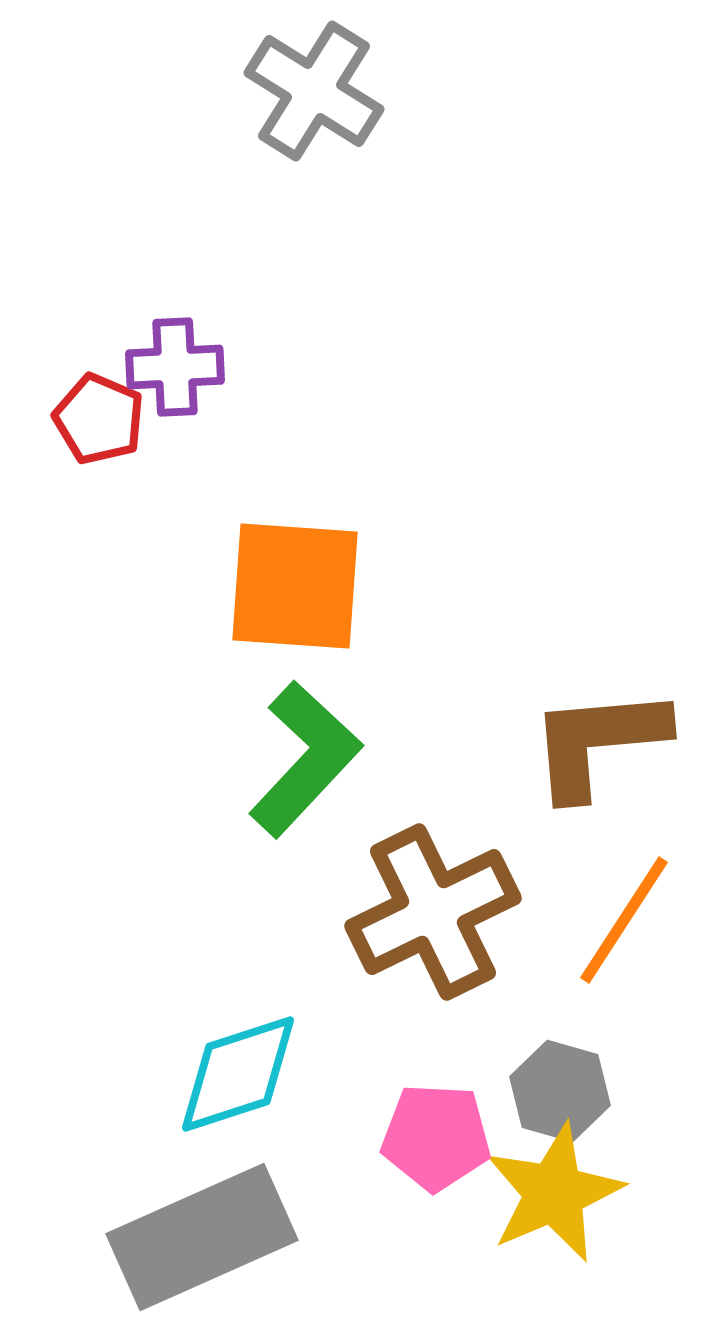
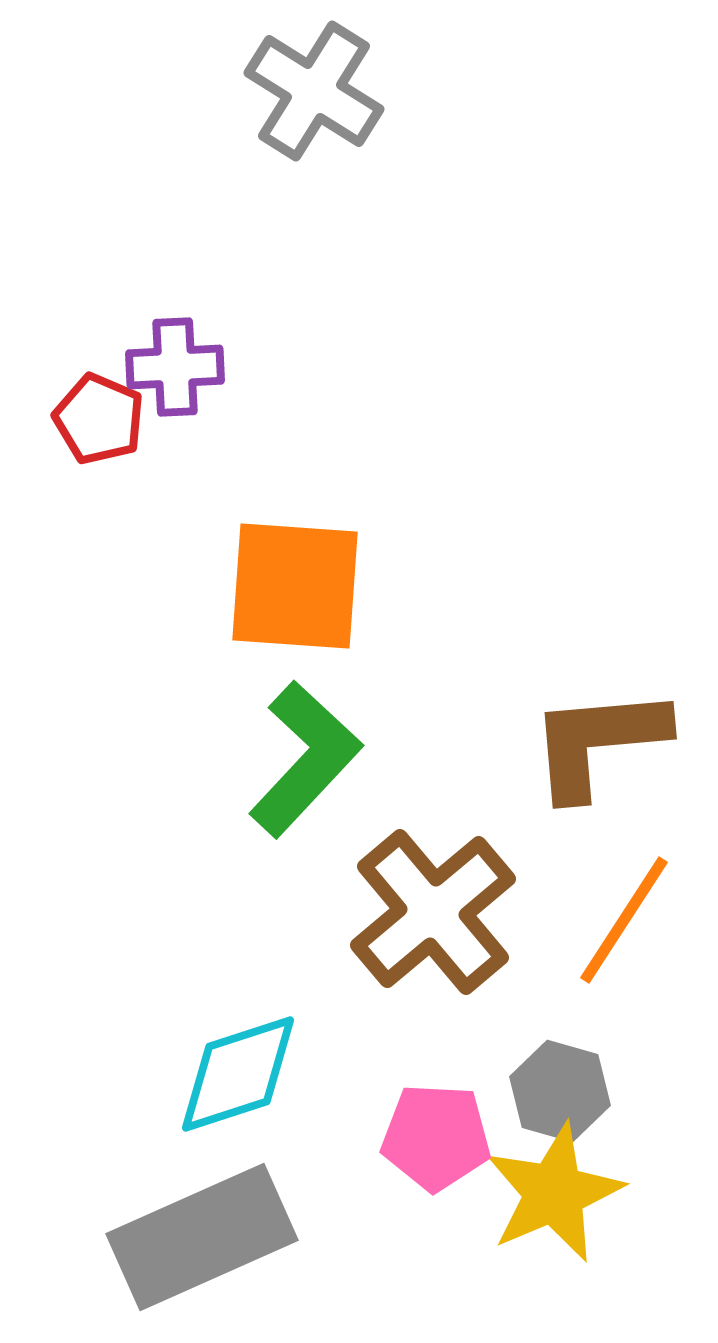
brown cross: rotated 14 degrees counterclockwise
